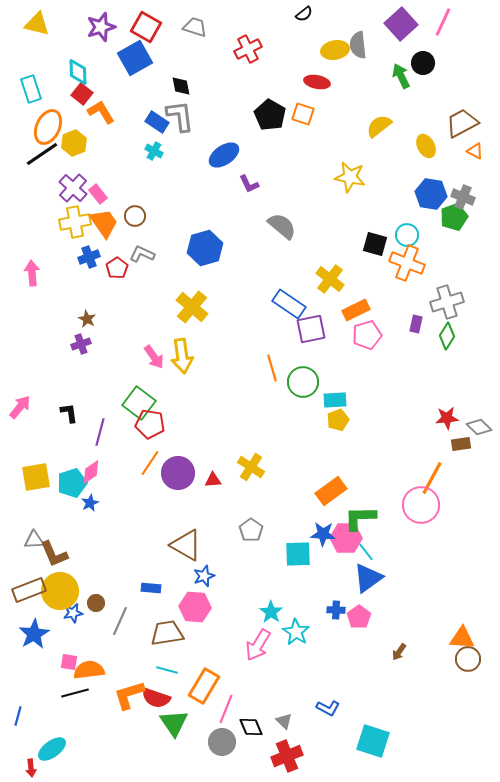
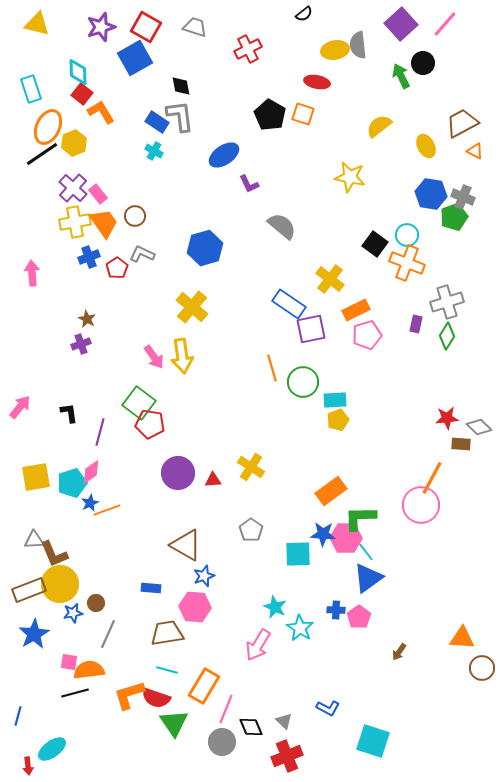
pink line at (443, 22): moved 2 px right, 2 px down; rotated 16 degrees clockwise
black square at (375, 244): rotated 20 degrees clockwise
brown rectangle at (461, 444): rotated 12 degrees clockwise
orange line at (150, 463): moved 43 px left, 47 px down; rotated 36 degrees clockwise
yellow circle at (60, 591): moved 7 px up
cyan star at (271, 612): moved 4 px right, 5 px up; rotated 10 degrees counterclockwise
gray line at (120, 621): moved 12 px left, 13 px down
cyan star at (296, 632): moved 4 px right, 4 px up
brown circle at (468, 659): moved 14 px right, 9 px down
red arrow at (31, 768): moved 3 px left, 2 px up
